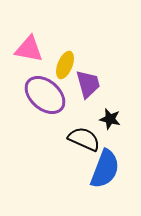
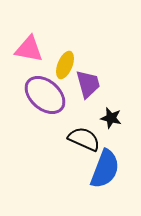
black star: moved 1 px right, 1 px up
